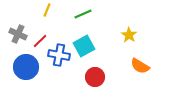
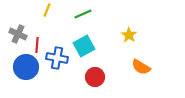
red line: moved 3 px left, 4 px down; rotated 42 degrees counterclockwise
blue cross: moved 2 px left, 3 px down
orange semicircle: moved 1 px right, 1 px down
